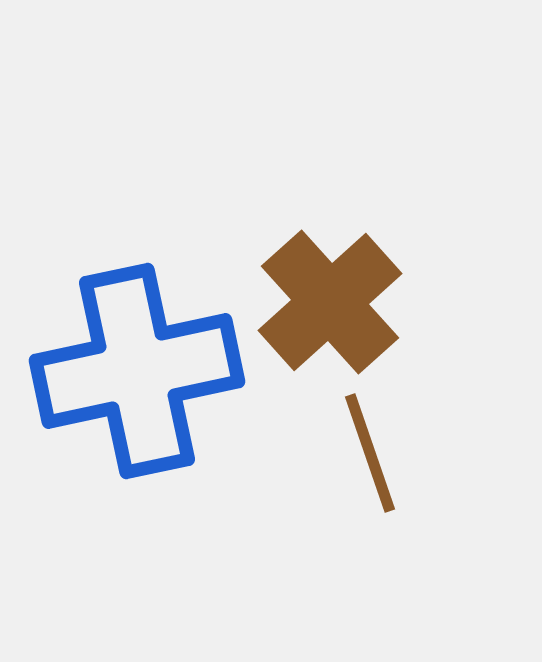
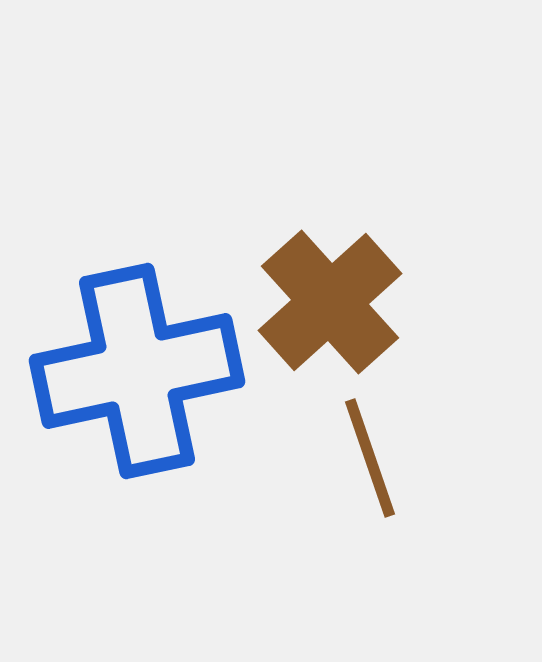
brown line: moved 5 px down
